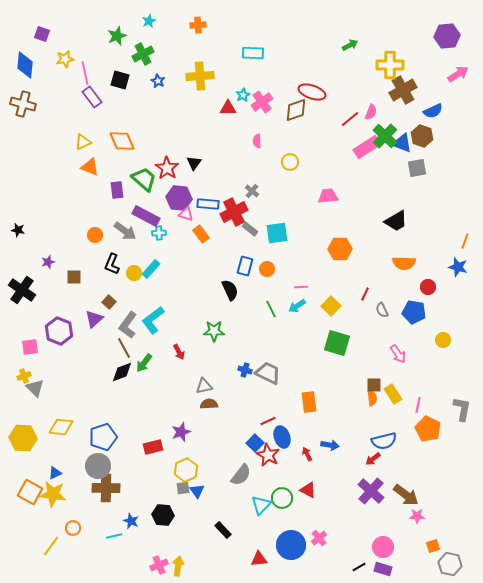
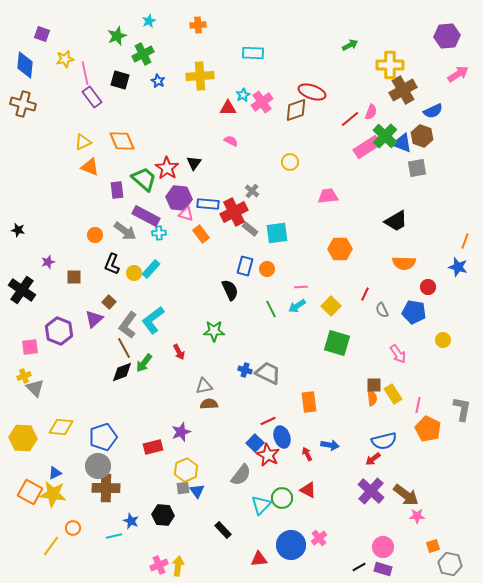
pink semicircle at (257, 141): moved 26 px left; rotated 120 degrees clockwise
